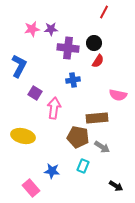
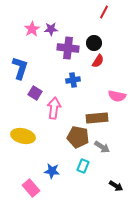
pink star: rotated 21 degrees counterclockwise
blue L-shape: moved 1 px right, 2 px down; rotated 10 degrees counterclockwise
pink semicircle: moved 1 px left, 1 px down
